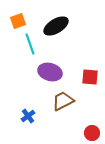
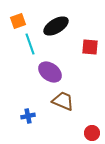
purple ellipse: rotated 20 degrees clockwise
red square: moved 30 px up
brown trapezoid: rotated 50 degrees clockwise
blue cross: rotated 24 degrees clockwise
